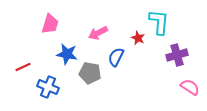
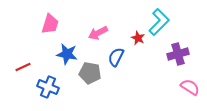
cyan L-shape: rotated 40 degrees clockwise
purple cross: moved 1 px right, 1 px up
